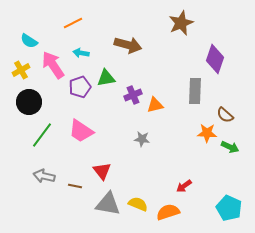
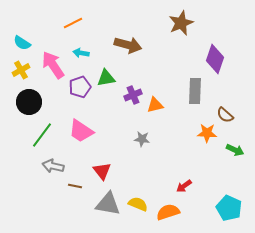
cyan semicircle: moved 7 px left, 2 px down
green arrow: moved 5 px right, 3 px down
gray arrow: moved 9 px right, 10 px up
